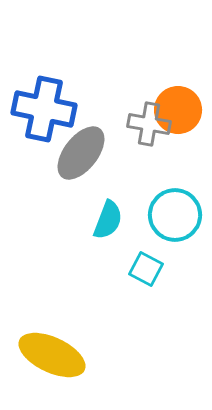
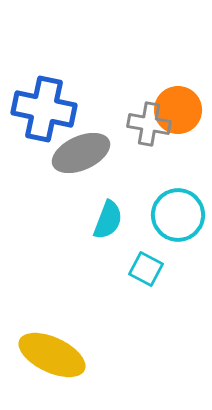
gray ellipse: rotated 28 degrees clockwise
cyan circle: moved 3 px right
